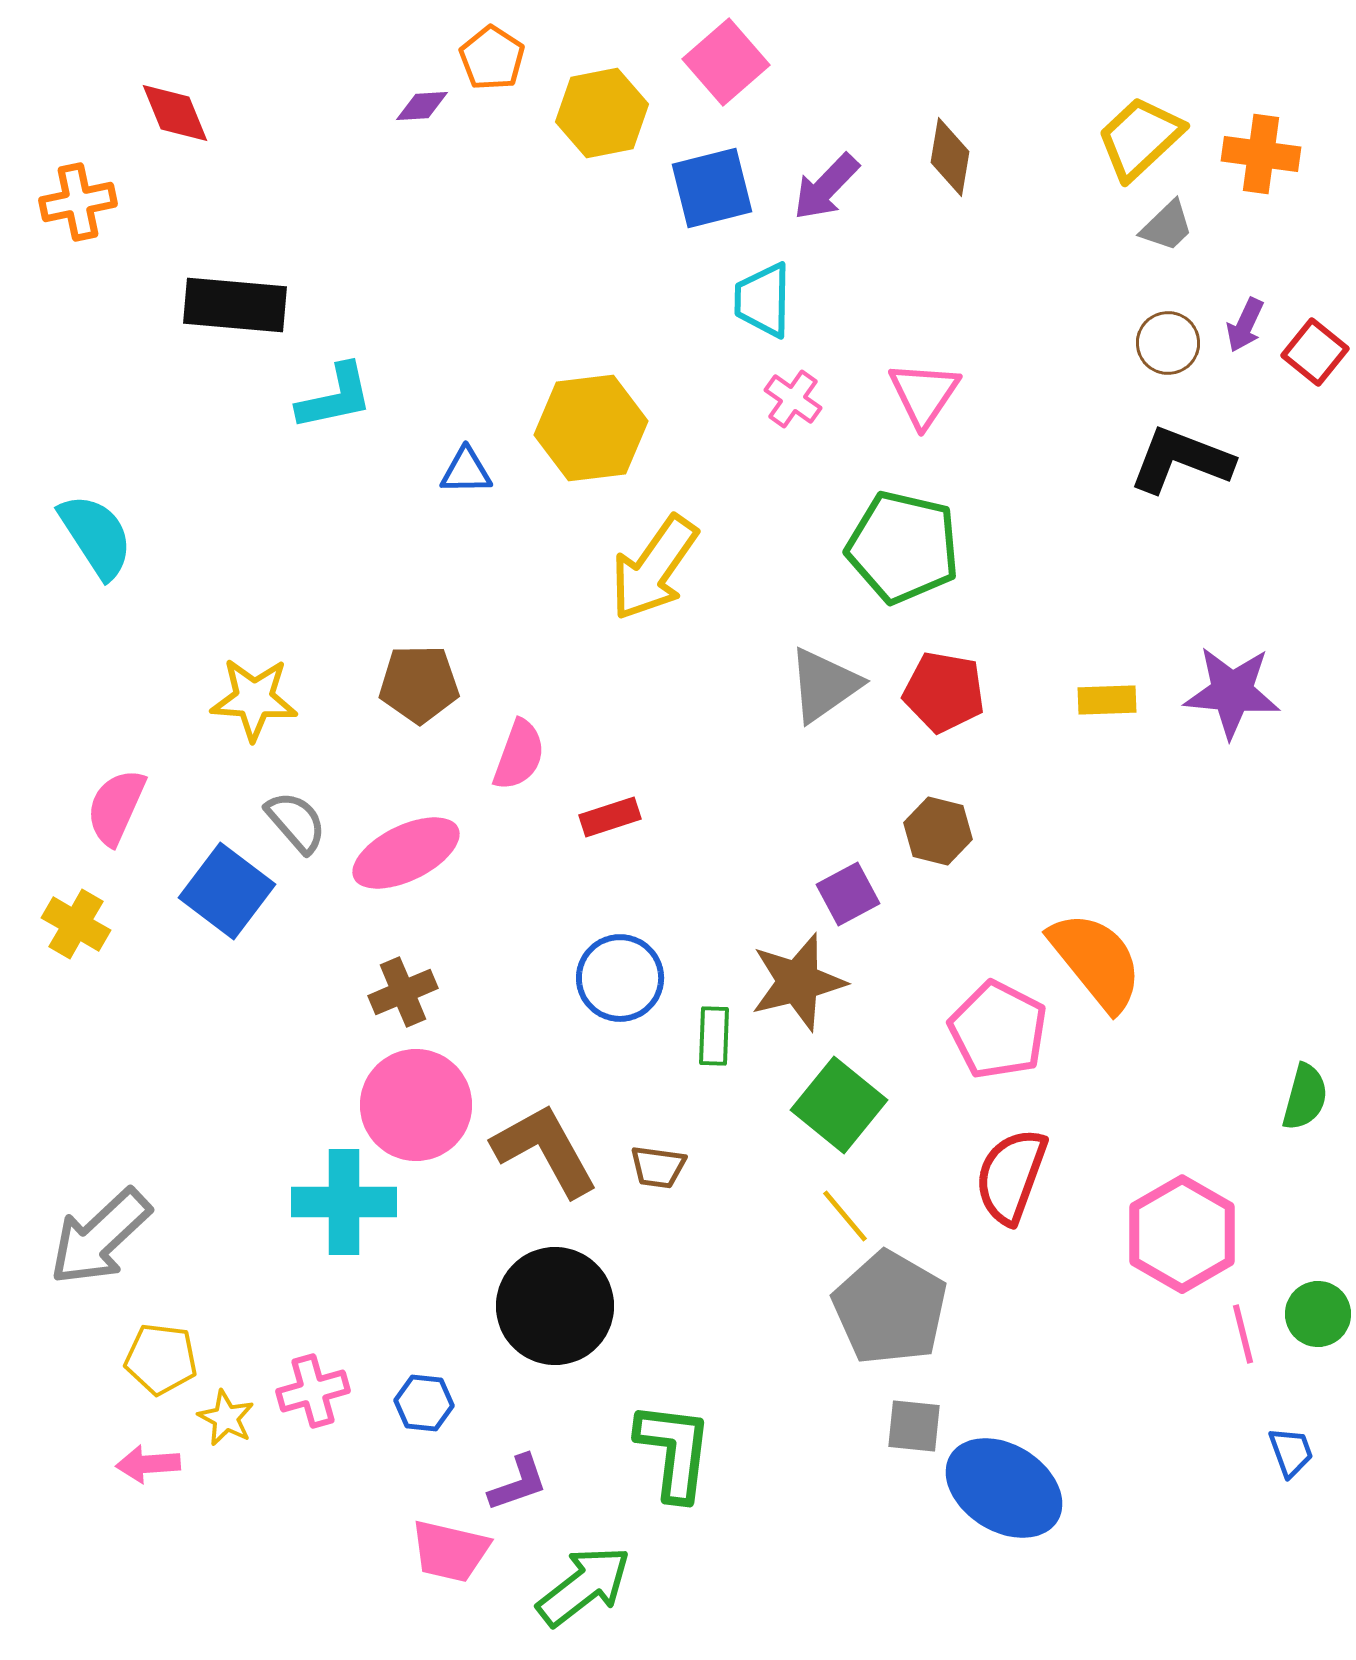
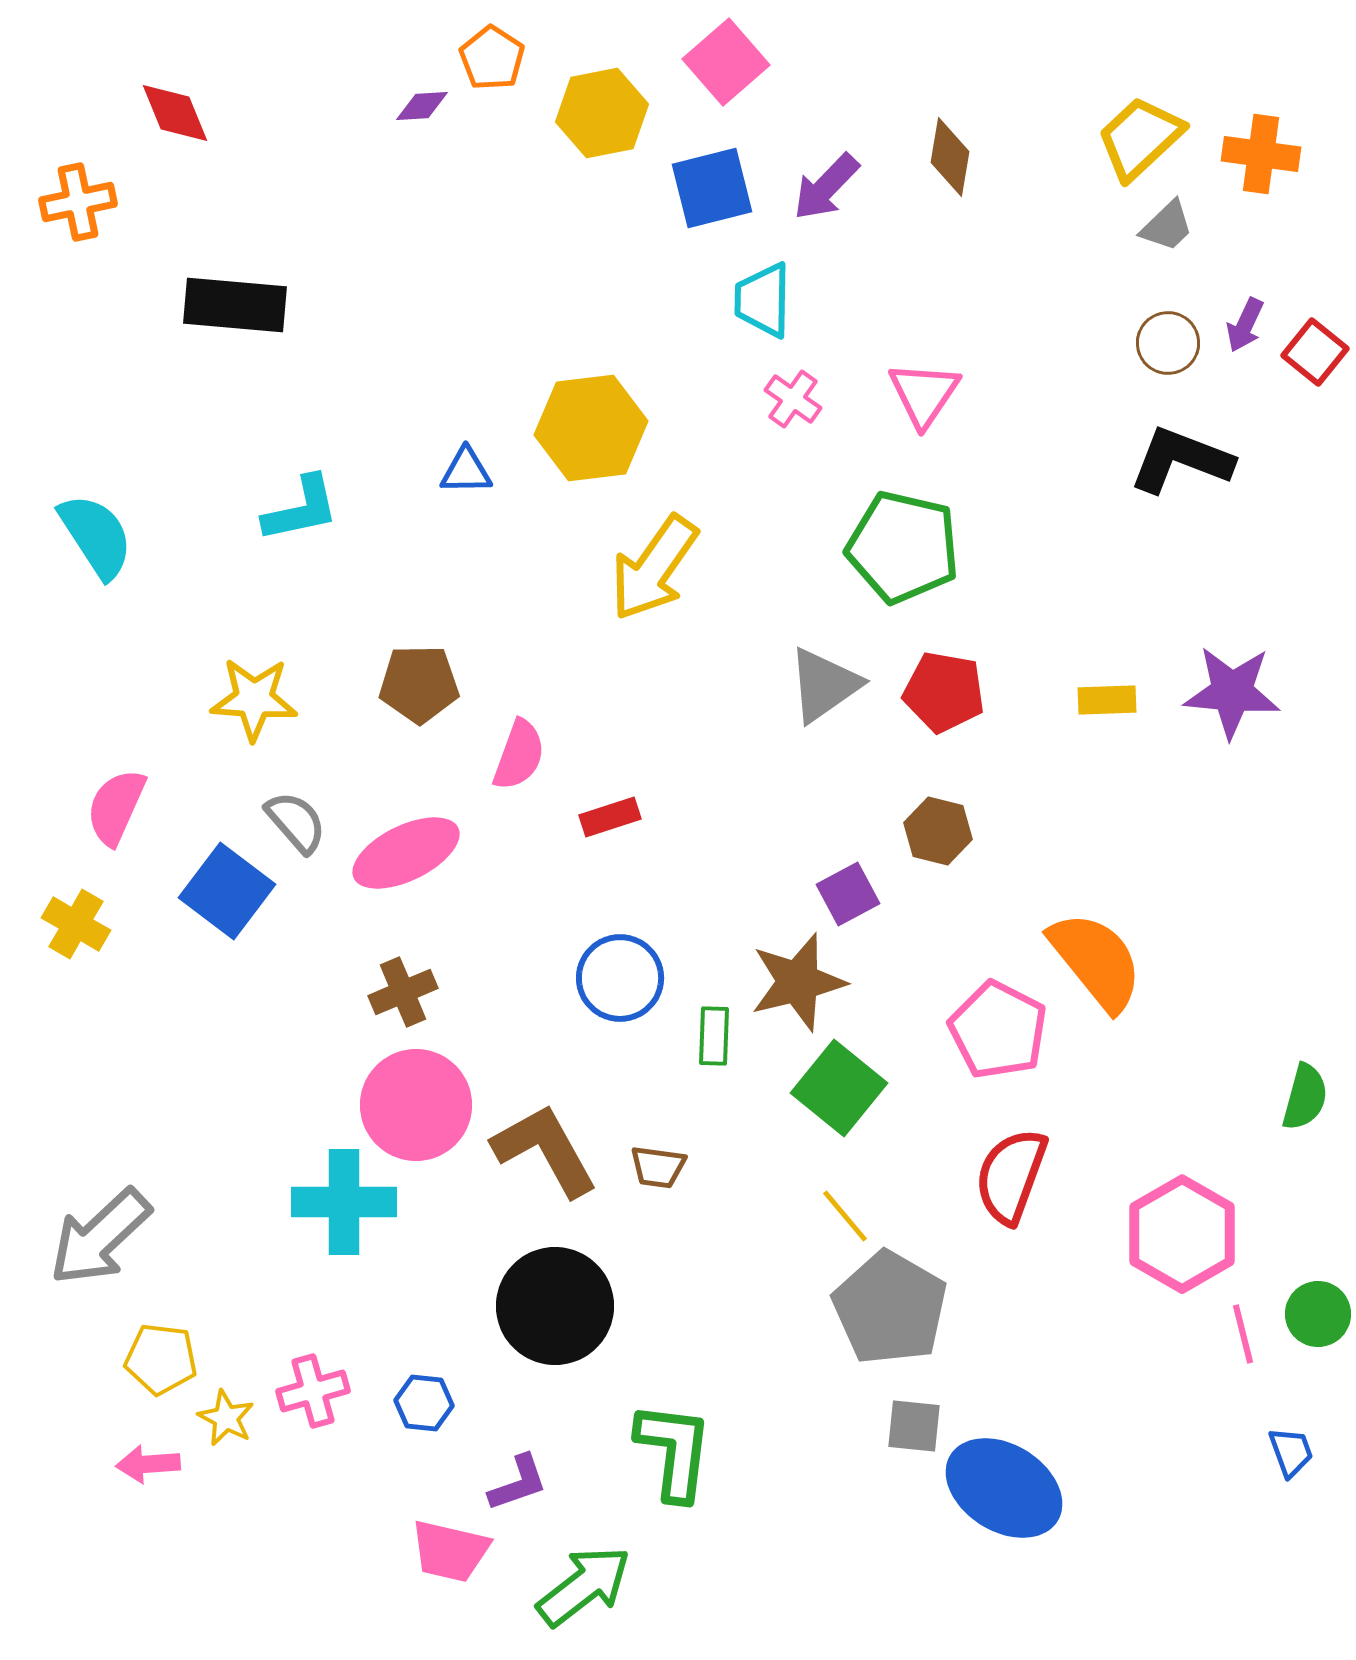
cyan L-shape at (335, 397): moved 34 px left, 112 px down
green square at (839, 1105): moved 17 px up
